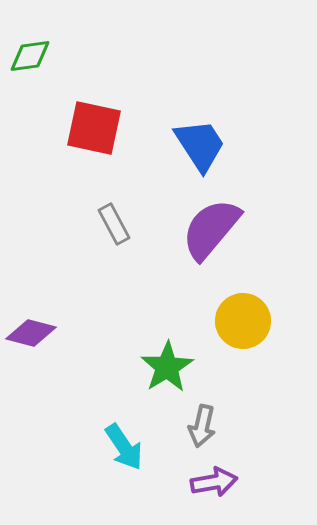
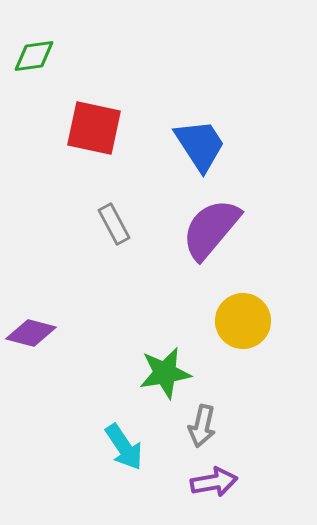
green diamond: moved 4 px right
green star: moved 2 px left, 6 px down; rotated 22 degrees clockwise
